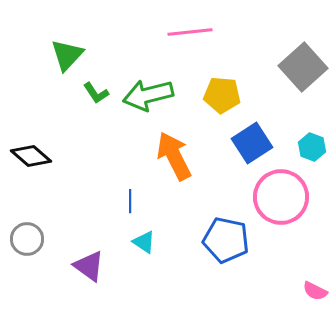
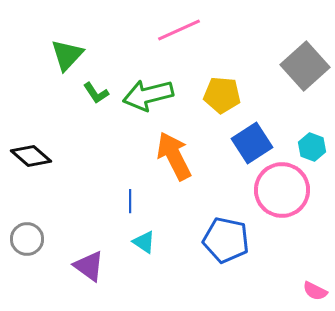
pink line: moved 11 px left, 2 px up; rotated 18 degrees counterclockwise
gray square: moved 2 px right, 1 px up
pink circle: moved 1 px right, 7 px up
